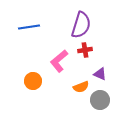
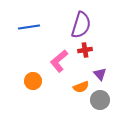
purple triangle: rotated 24 degrees clockwise
